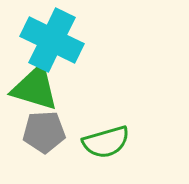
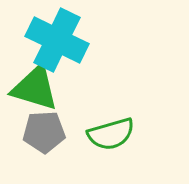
cyan cross: moved 5 px right
green semicircle: moved 5 px right, 8 px up
